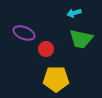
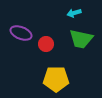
purple ellipse: moved 3 px left
red circle: moved 5 px up
